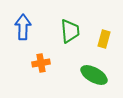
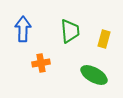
blue arrow: moved 2 px down
